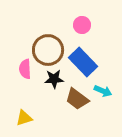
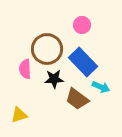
brown circle: moved 1 px left, 1 px up
cyan arrow: moved 2 px left, 4 px up
yellow triangle: moved 5 px left, 3 px up
